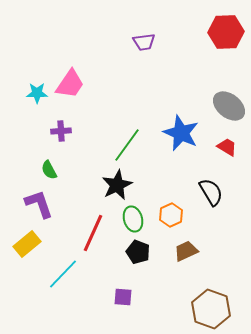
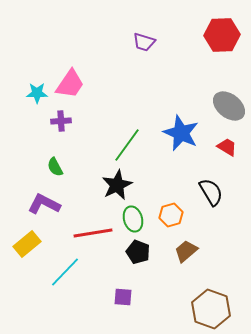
red hexagon: moved 4 px left, 3 px down
purple trapezoid: rotated 25 degrees clockwise
purple cross: moved 10 px up
green semicircle: moved 6 px right, 3 px up
purple L-shape: moved 5 px right; rotated 44 degrees counterclockwise
orange hexagon: rotated 10 degrees clockwise
red line: rotated 57 degrees clockwise
brown trapezoid: rotated 15 degrees counterclockwise
cyan line: moved 2 px right, 2 px up
